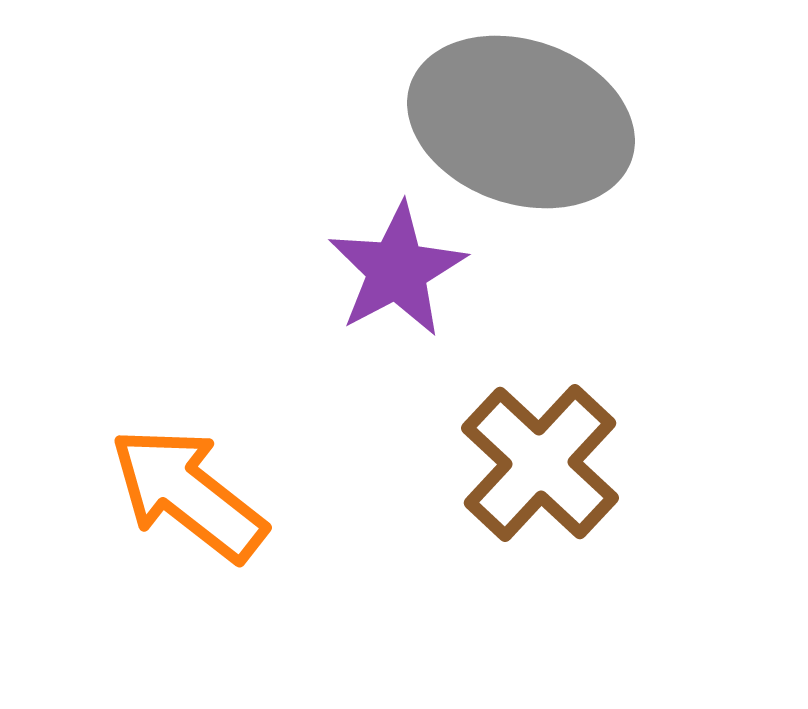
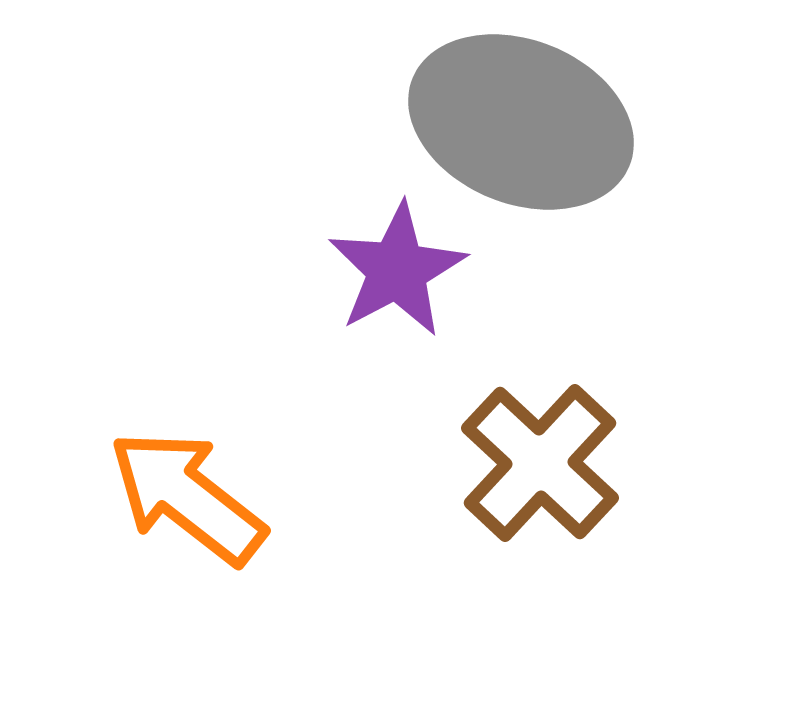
gray ellipse: rotated 3 degrees clockwise
orange arrow: moved 1 px left, 3 px down
